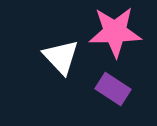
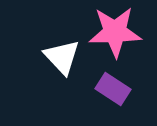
white triangle: moved 1 px right
